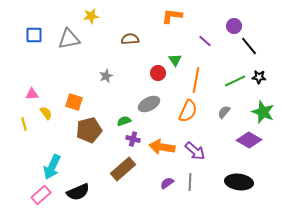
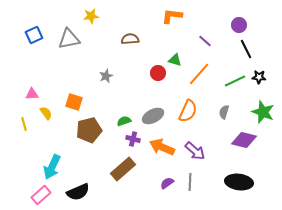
purple circle: moved 5 px right, 1 px up
blue square: rotated 24 degrees counterclockwise
black line: moved 3 px left, 3 px down; rotated 12 degrees clockwise
green triangle: rotated 40 degrees counterclockwise
orange line: moved 3 px right, 6 px up; rotated 30 degrees clockwise
gray ellipse: moved 4 px right, 12 px down
gray semicircle: rotated 24 degrees counterclockwise
purple diamond: moved 5 px left; rotated 15 degrees counterclockwise
orange arrow: rotated 15 degrees clockwise
